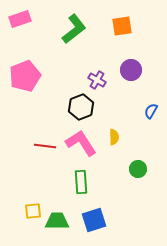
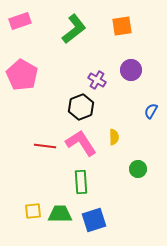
pink rectangle: moved 2 px down
pink pentagon: moved 3 px left, 1 px up; rotated 20 degrees counterclockwise
green trapezoid: moved 3 px right, 7 px up
